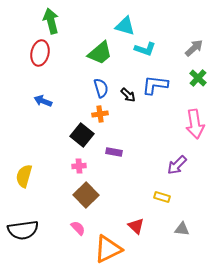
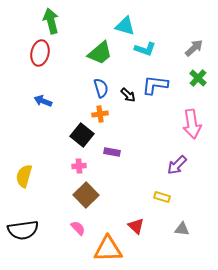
pink arrow: moved 3 px left
purple rectangle: moved 2 px left
orange triangle: rotated 24 degrees clockwise
